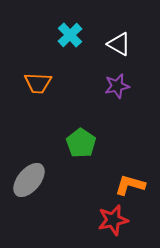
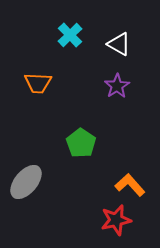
purple star: rotated 20 degrees counterclockwise
gray ellipse: moved 3 px left, 2 px down
orange L-shape: rotated 32 degrees clockwise
red star: moved 3 px right
